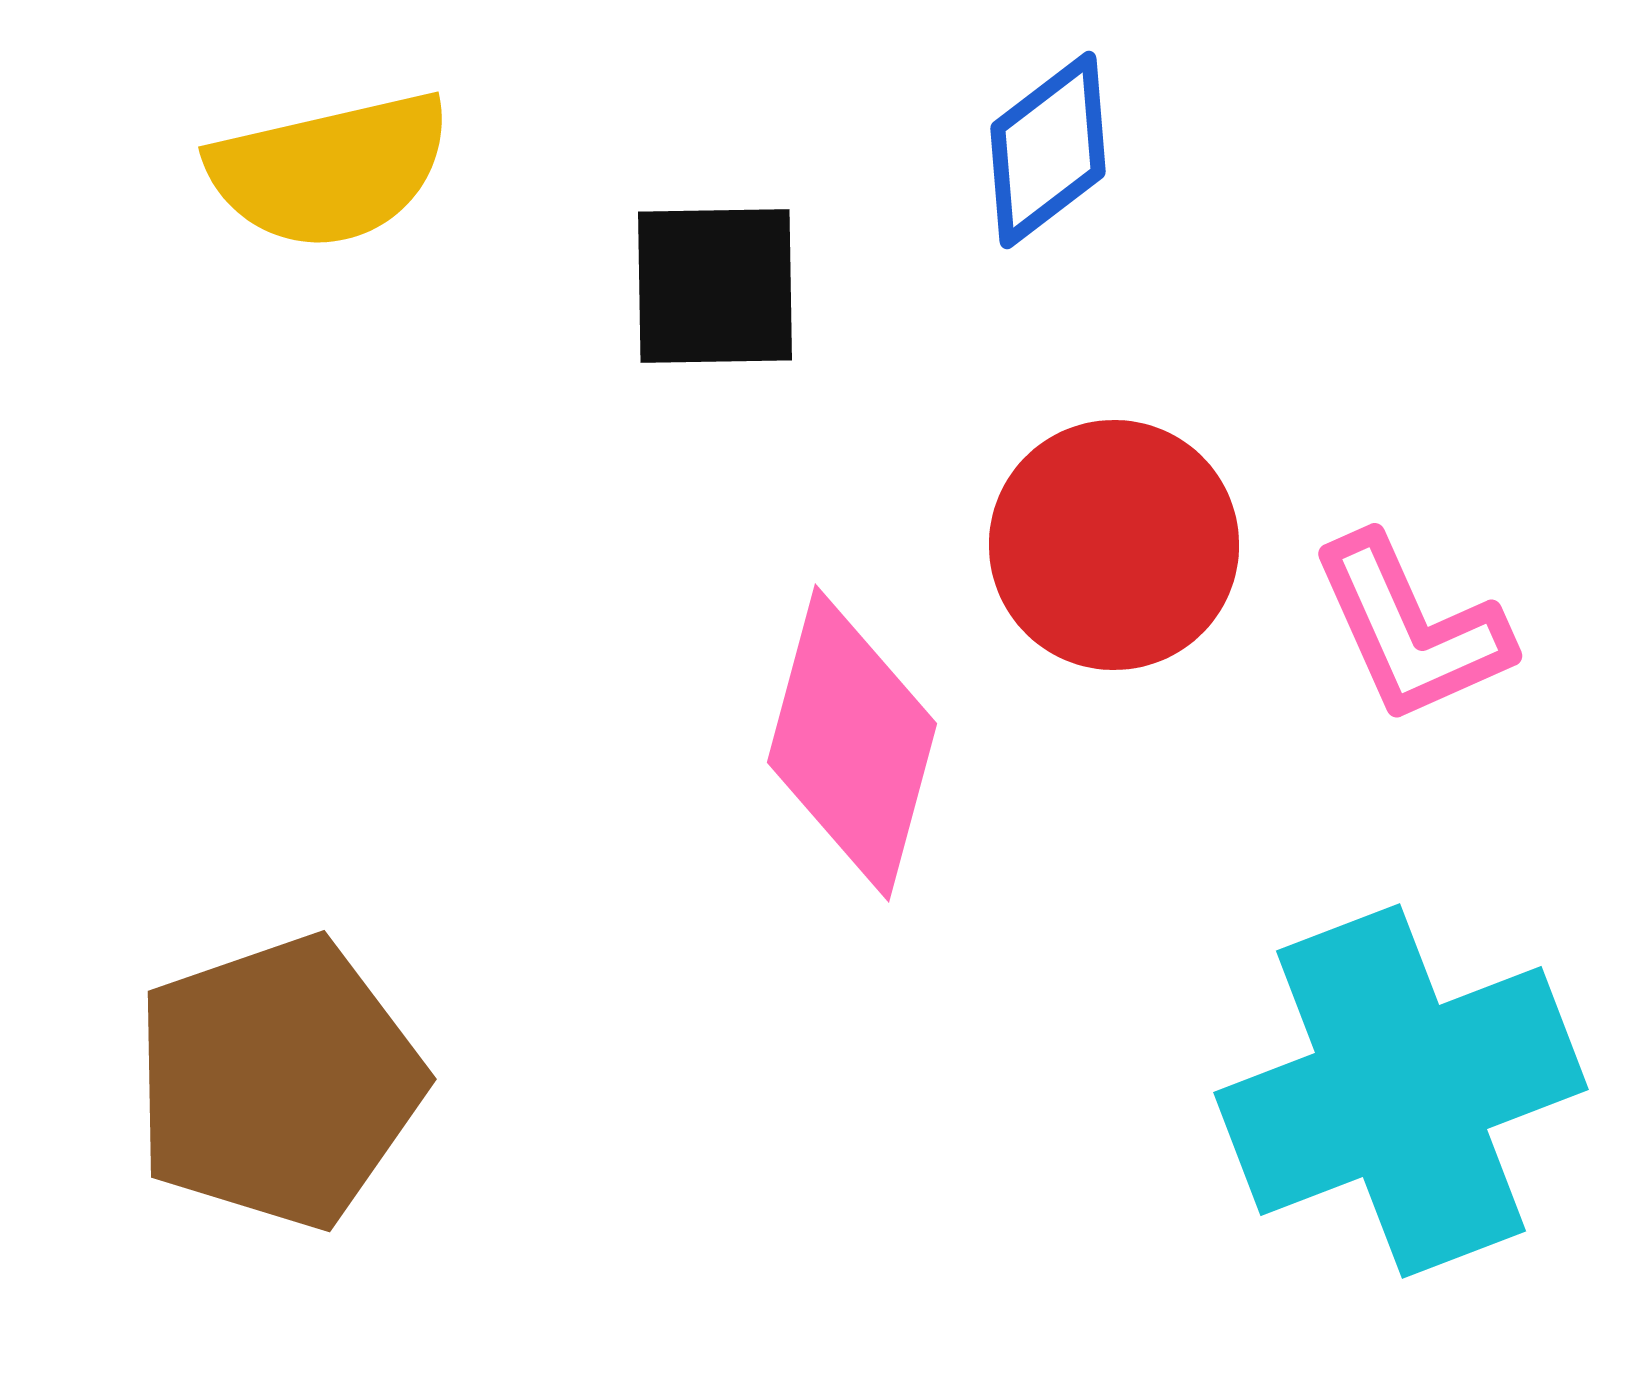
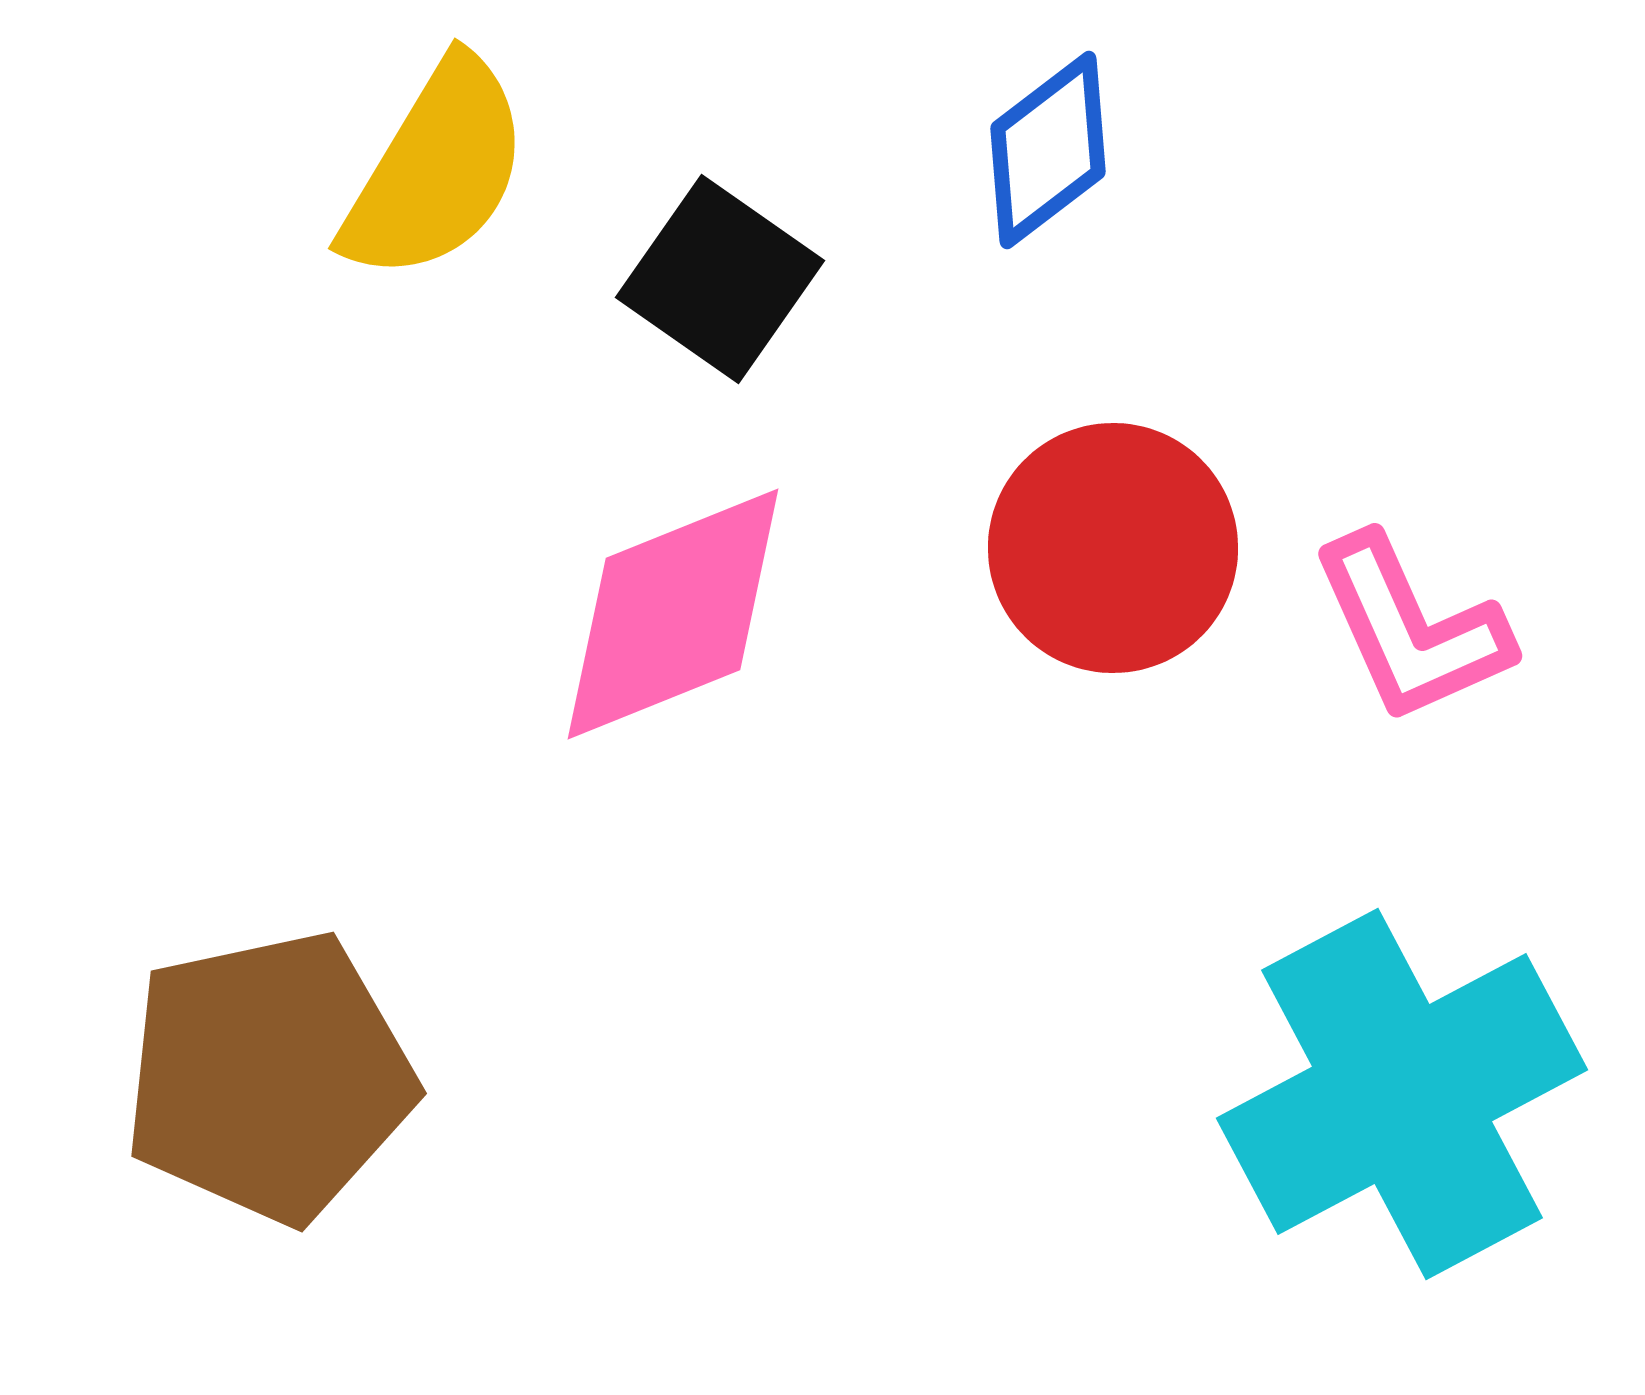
yellow semicircle: moved 106 px right; rotated 46 degrees counterclockwise
black square: moved 5 px right, 7 px up; rotated 36 degrees clockwise
red circle: moved 1 px left, 3 px down
pink diamond: moved 179 px left, 129 px up; rotated 53 degrees clockwise
brown pentagon: moved 9 px left, 5 px up; rotated 7 degrees clockwise
cyan cross: moved 1 px right, 3 px down; rotated 7 degrees counterclockwise
